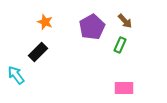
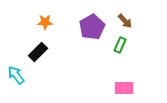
orange star: rotated 21 degrees counterclockwise
